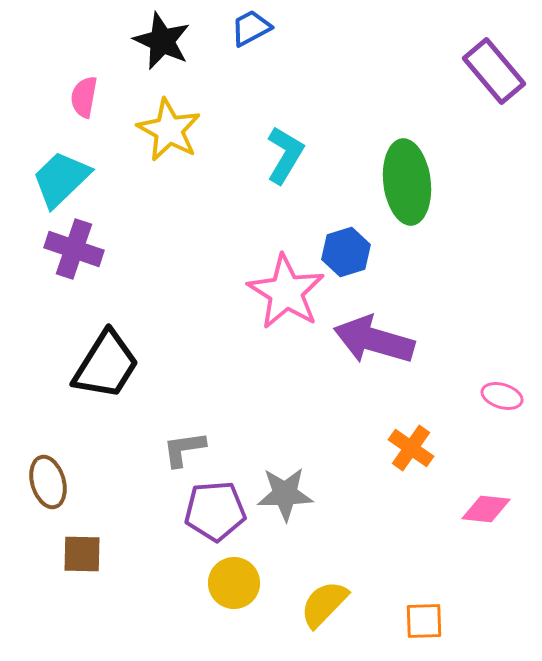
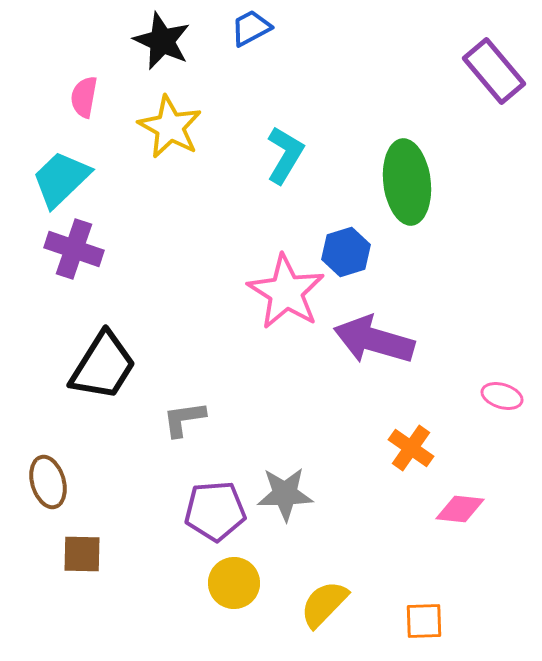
yellow star: moved 1 px right, 3 px up
black trapezoid: moved 3 px left, 1 px down
gray L-shape: moved 30 px up
pink diamond: moved 26 px left
